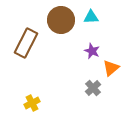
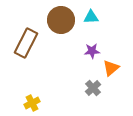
purple star: rotated 28 degrees counterclockwise
